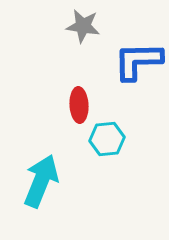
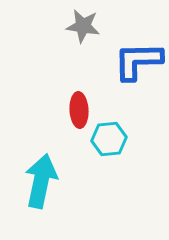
red ellipse: moved 5 px down
cyan hexagon: moved 2 px right
cyan arrow: rotated 10 degrees counterclockwise
